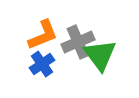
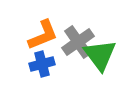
gray cross: rotated 12 degrees counterclockwise
blue cross: rotated 20 degrees clockwise
